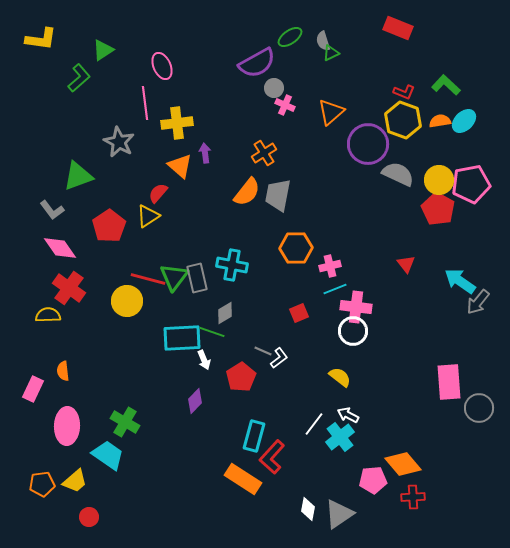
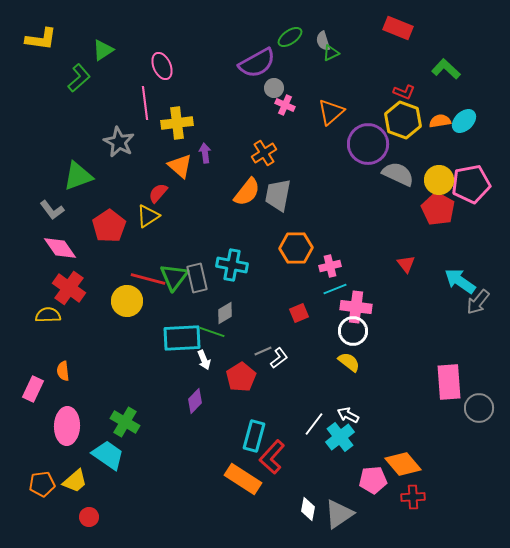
green L-shape at (446, 85): moved 16 px up
gray line at (263, 351): rotated 48 degrees counterclockwise
yellow semicircle at (340, 377): moved 9 px right, 15 px up
